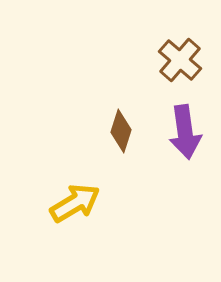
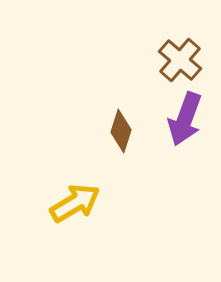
purple arrow: moved 13 px up; rotated 28 degrees clockwise
